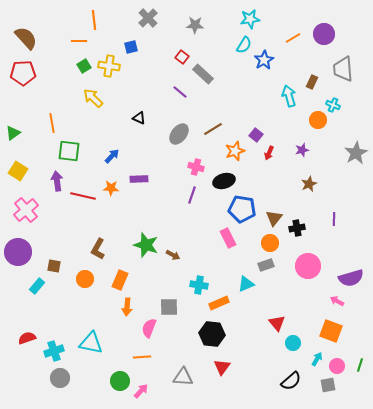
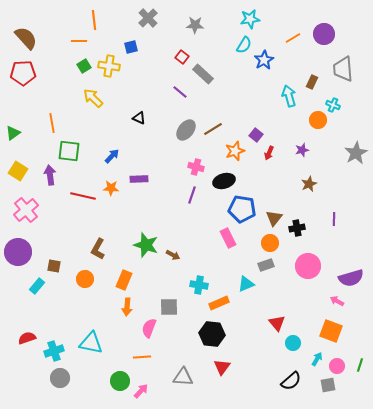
gray ellipse at (179, 134): moved 7 px right, 4 px up
purple arrow at (57, 181): moved 7 px left, 6 px up
orange rectangle at (120, 280): moved 4 px right
